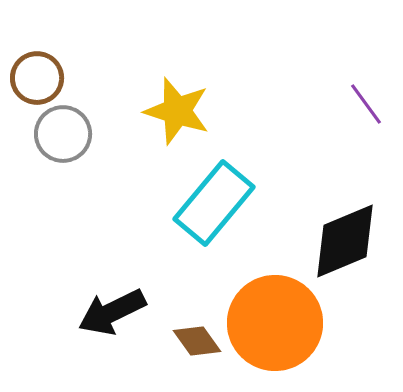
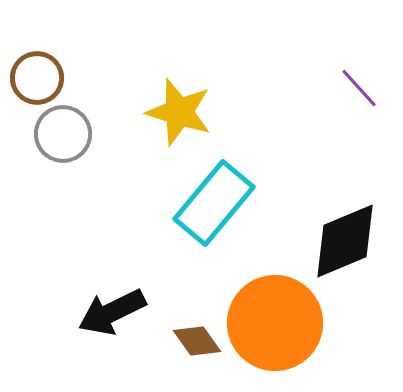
purple line: moved 7 px left, 16 px up; rotated 6 degrees counterclockwise
yellow star: moved 2 px right, 1 px down
